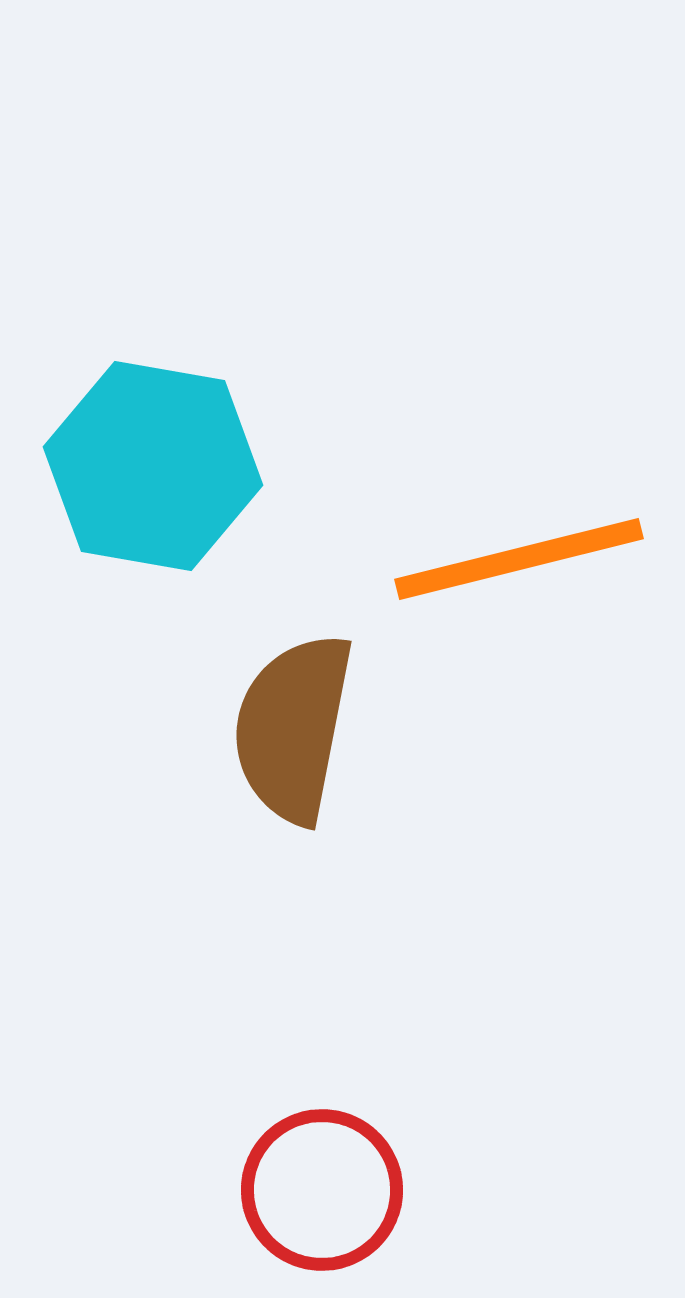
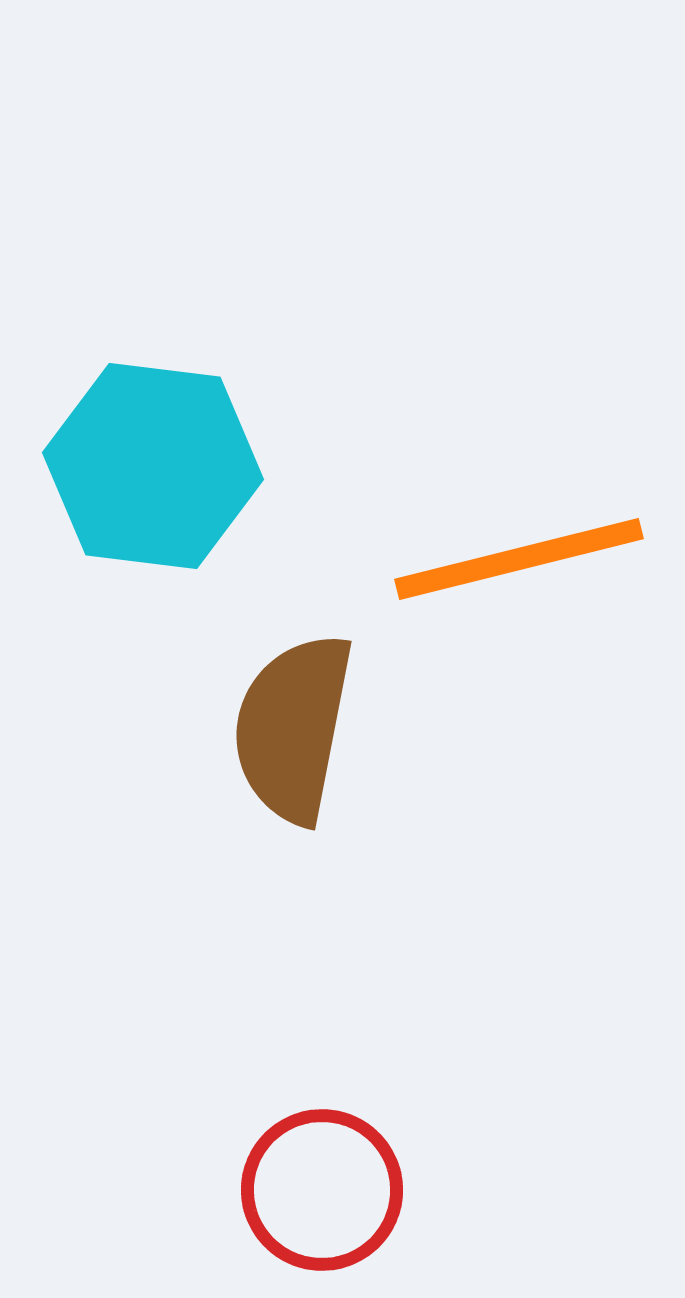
cyan hexagon: rotated 3 degrees counterclockwise
